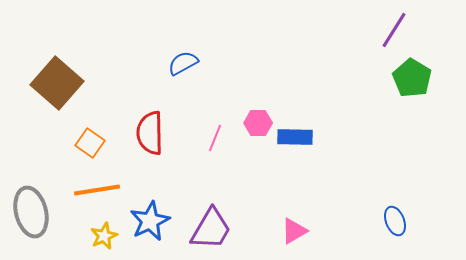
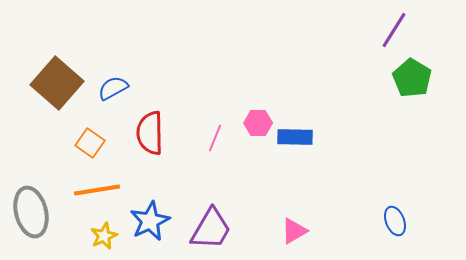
blue semicircle: moved 70 px left, 25 px down
